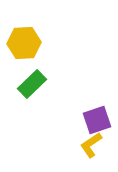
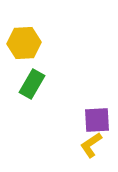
green rectangle: rotated 16 degrees counterclockwise
purple square: rotated 16 degrees clockwise
